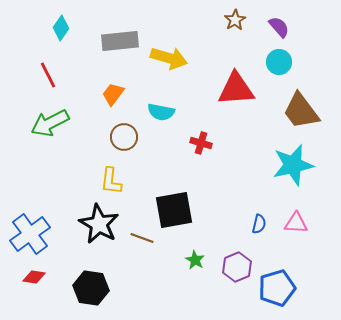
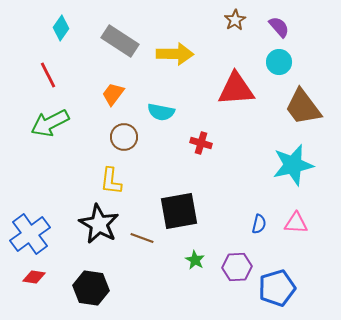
gray rectangle: rotated 39 degrees clockwise
yellow arrow: moved 6 px right, 4 px up; rotated 15 degrees counterclockwise
brown trapezoid: moved 2 px right, 4 px up
black square: moved 5 px right, 1 px down
purple hexagon: rotated 20 degrees clockwise
